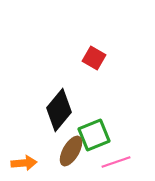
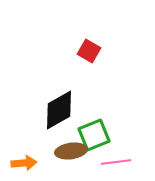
red square: moved 5 px left, 7 px up
black diamond: rotated 21 degrees clockwise
brown ellipse: rotated 52 degrees clockwise
pink line: rotated 12 degrees clockwise
